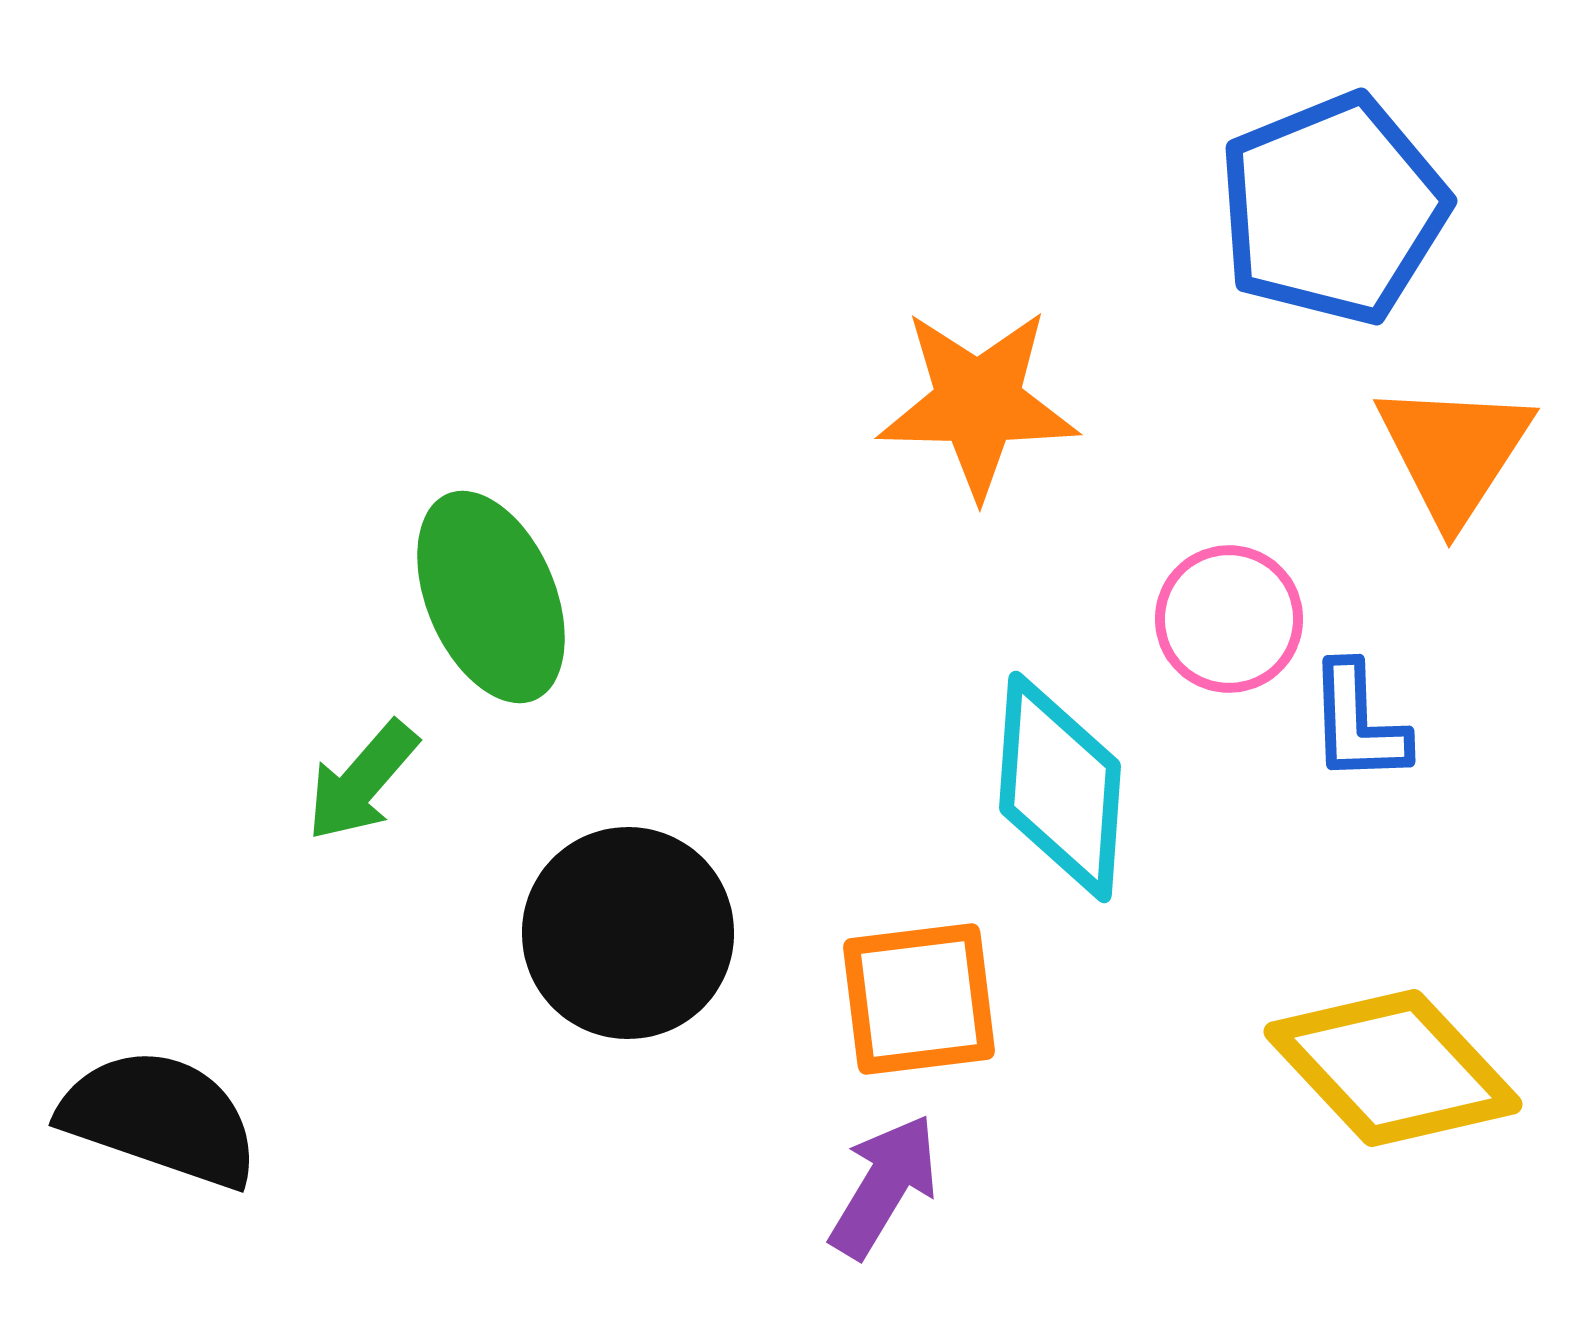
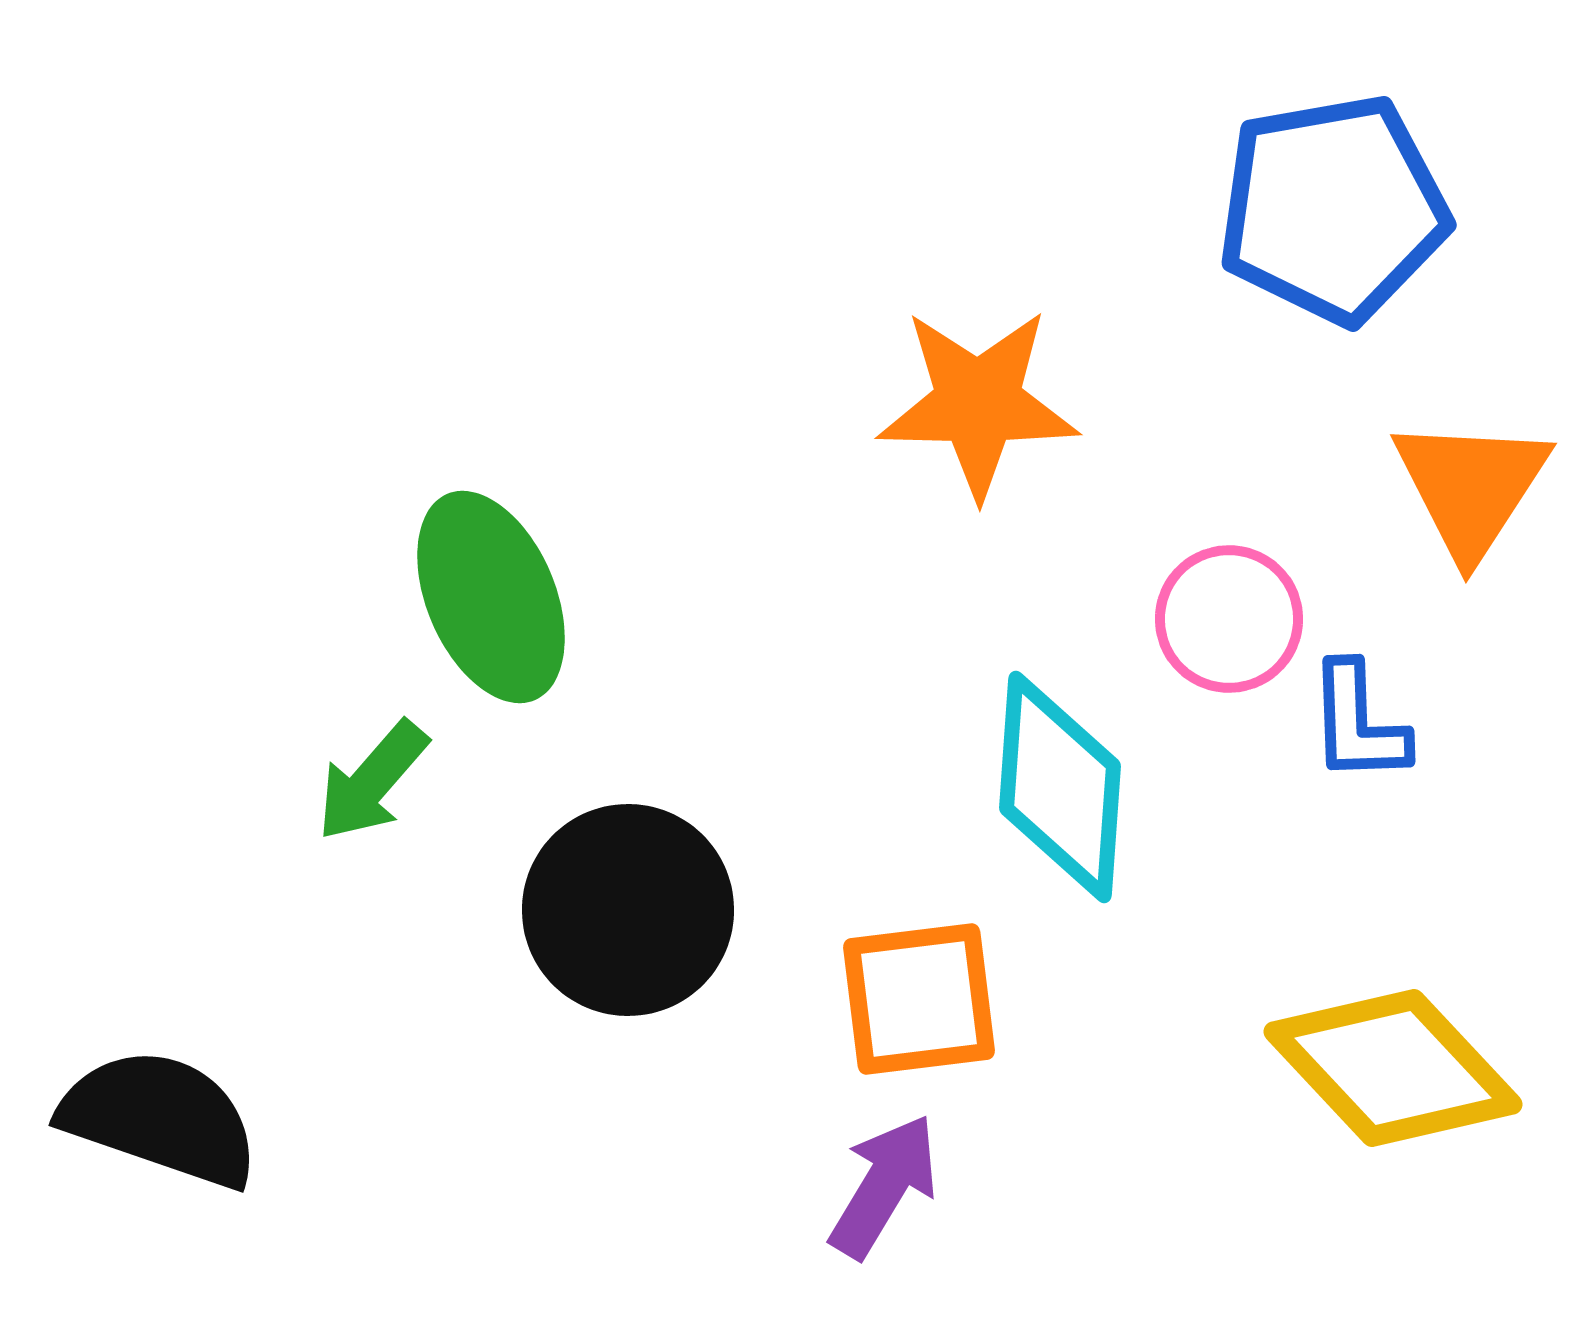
blue pentagon: rotated 12 degrees clockwise
orange triangle: moved 17 px right, 35 px down
green arrow: moved 10 px right
black circle: moved 23 px up
